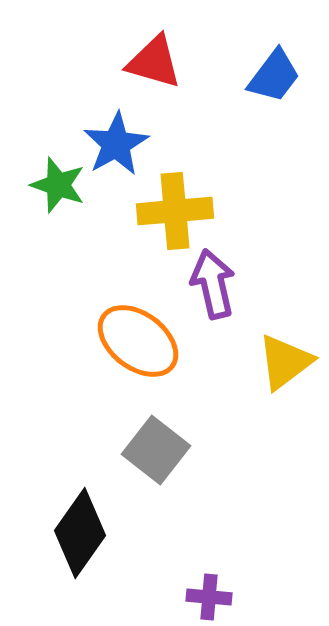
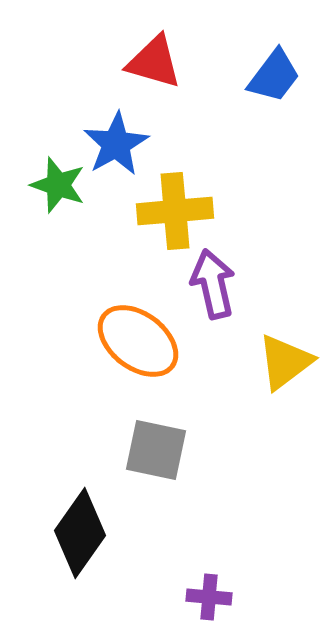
gray square: rotated 26 degrees counterclockwise
